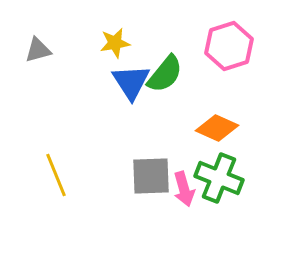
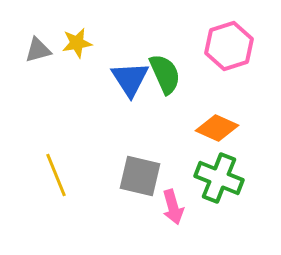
yellow star: moved 38 px left
green semicircle: rotated 63 degrees counterclockwise
blue triangle: moved 1 px left, 3 px up
gray square: moved 11 px left; rotated 15 degrees clockwise
pink arrow: moved 11 px left, 18 px down
